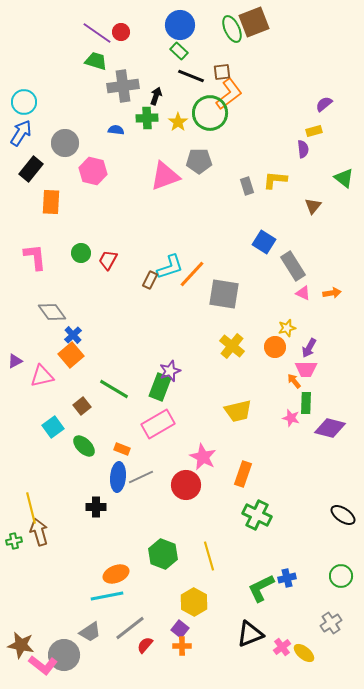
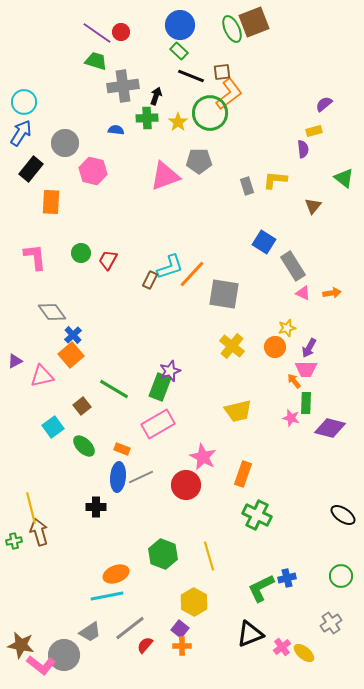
pink L-shape at (43, 665): moved 2 px left
